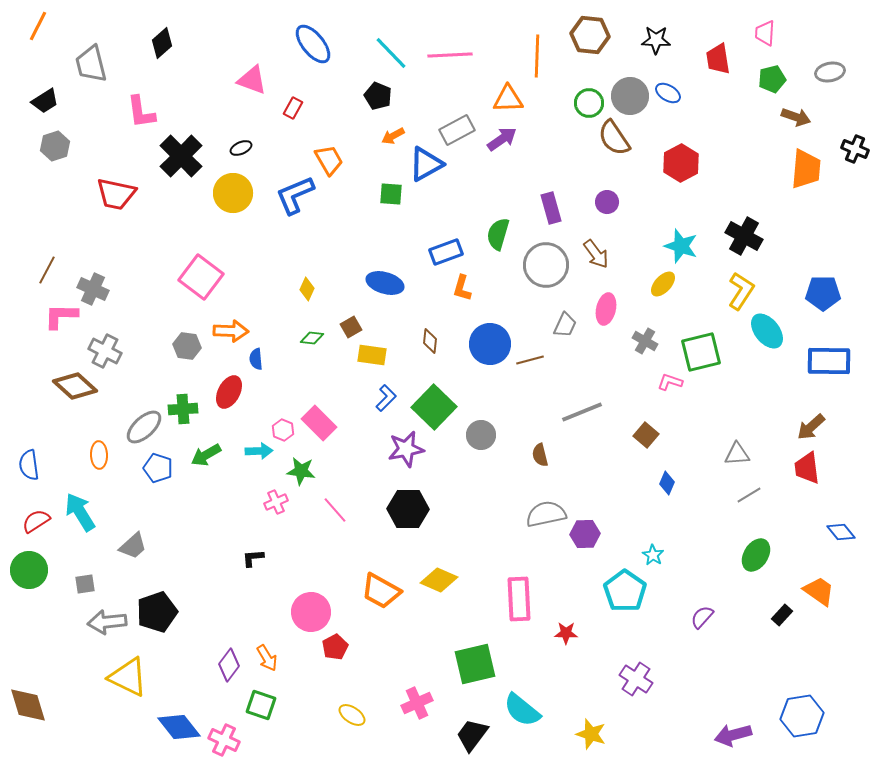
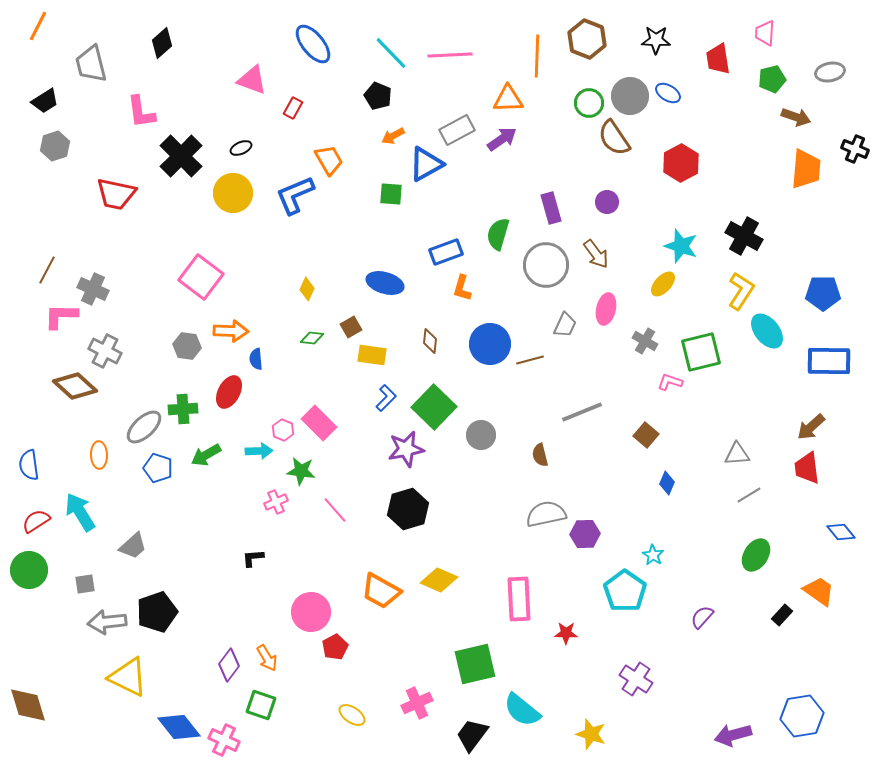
brown hexagon at (590, 35): moved 3 px left, 4 px down; rotated 15 degrees clockwise
black hexagon at (408, 509): rotated 18 degrees counterclockwise
